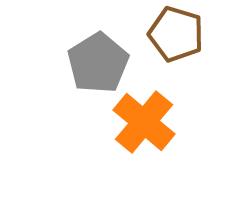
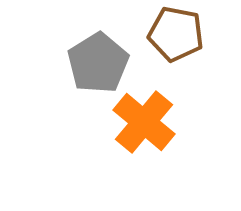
brown pentagon: rotated 6 degrees counterclockwise
